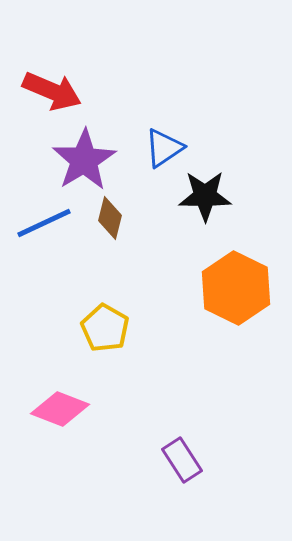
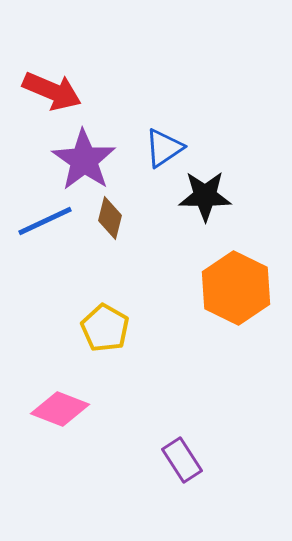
purple star: rotated 6 degrees counterclockwise
blue line: moved 1 px right, 2 px up
